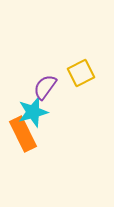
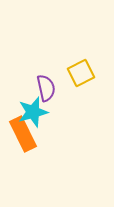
purple semicircle: moved 1 px right, 1 px down; rotated 132 degrees clockwise
